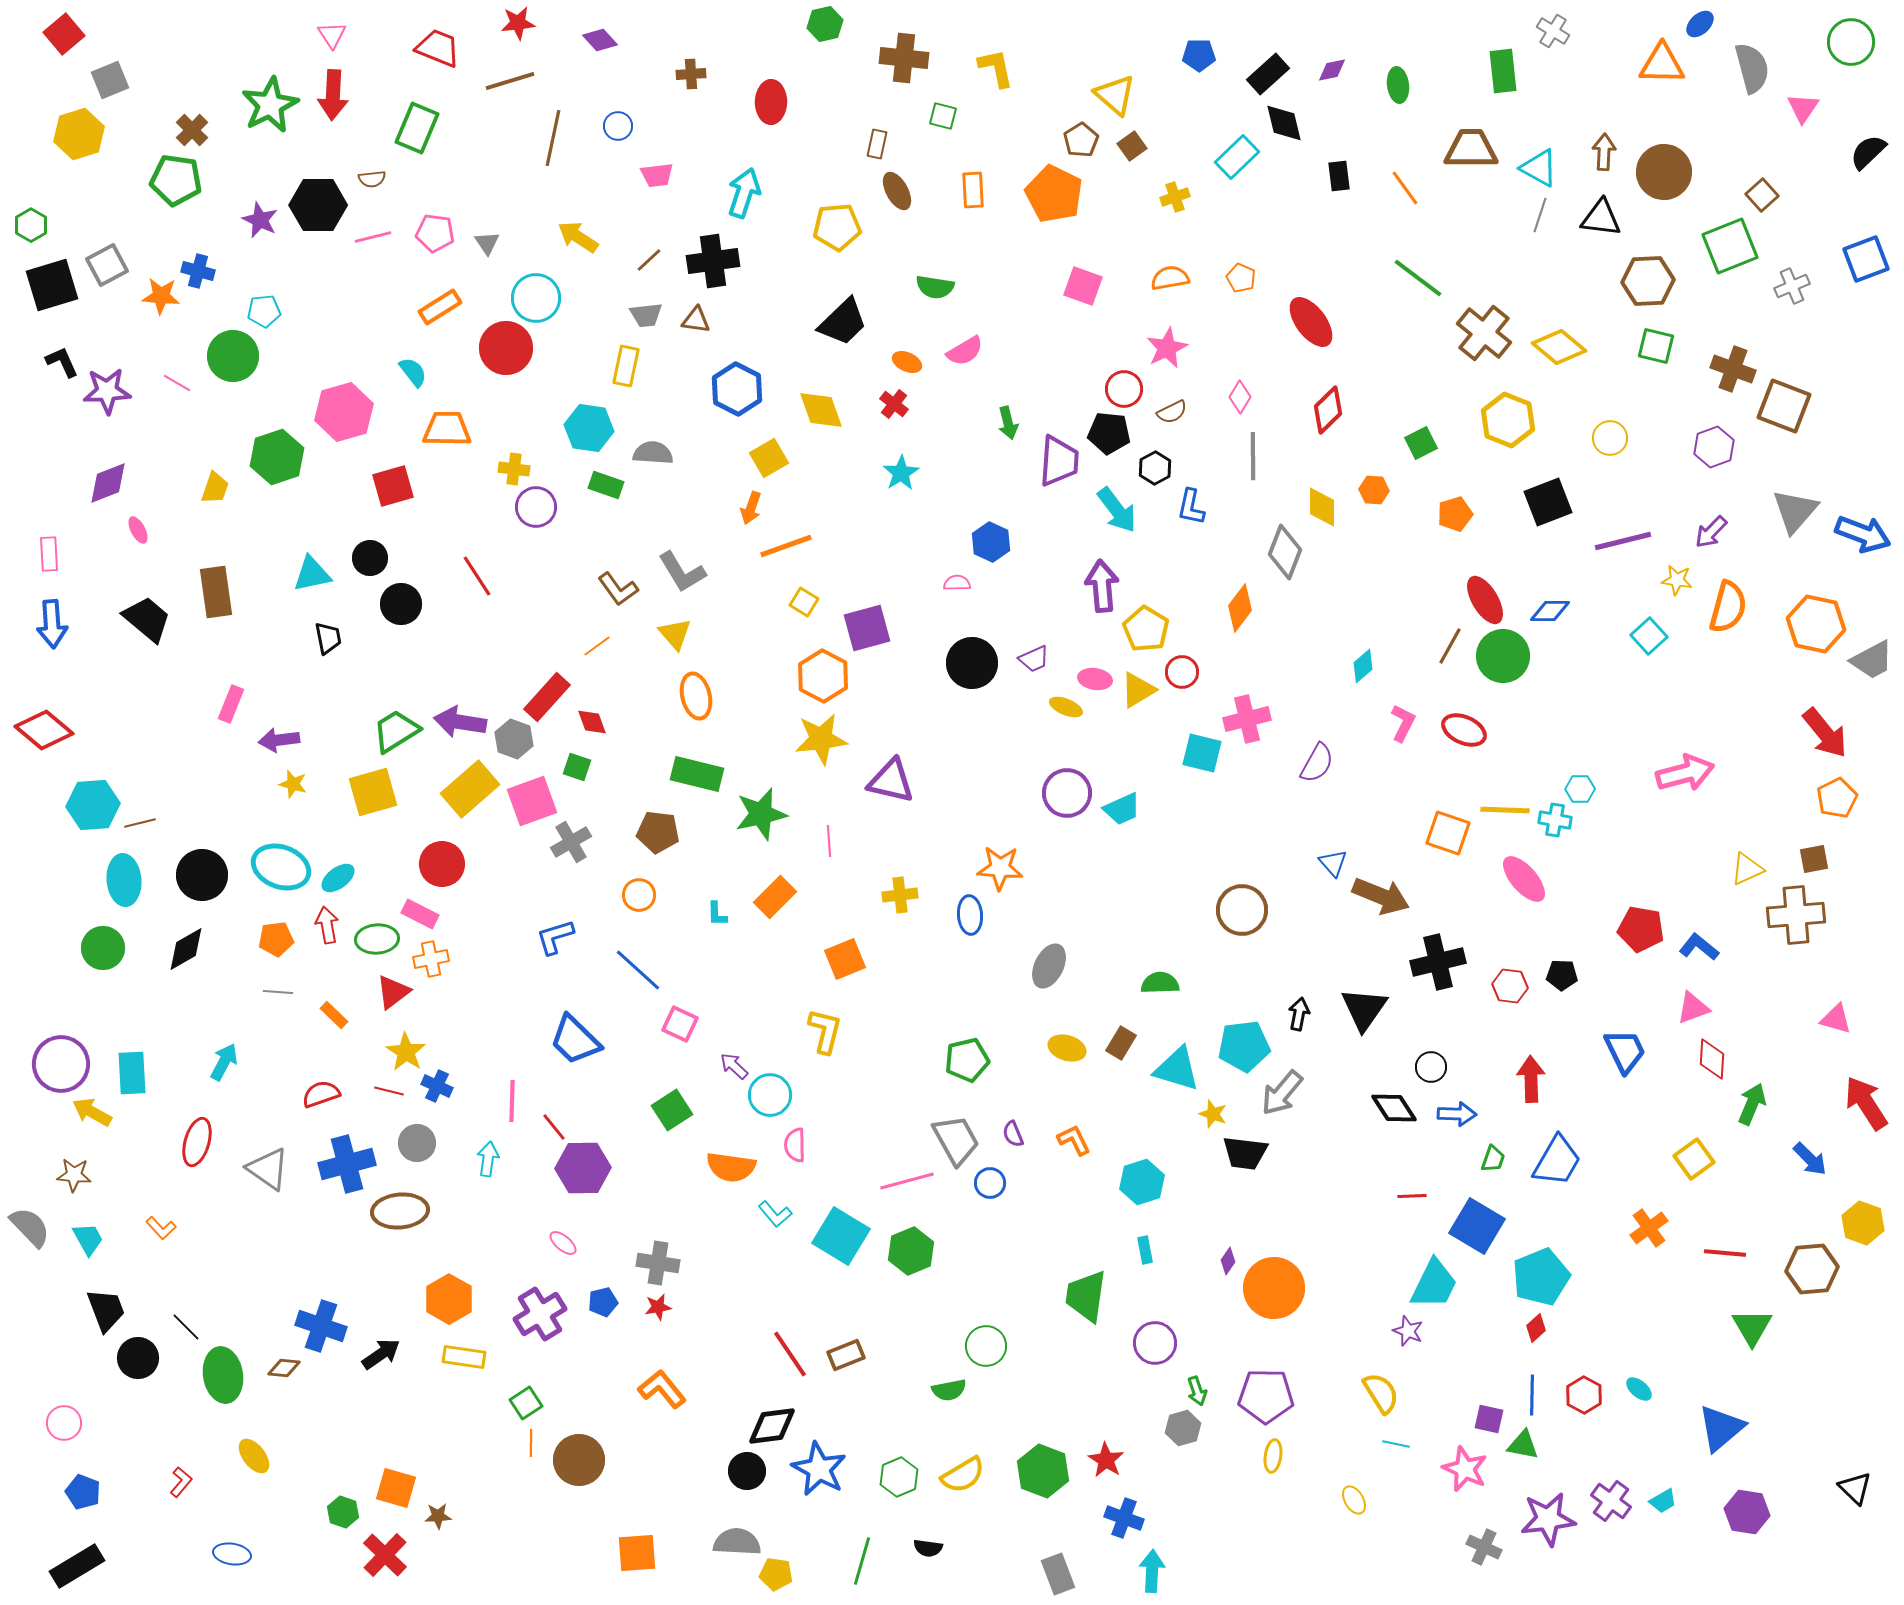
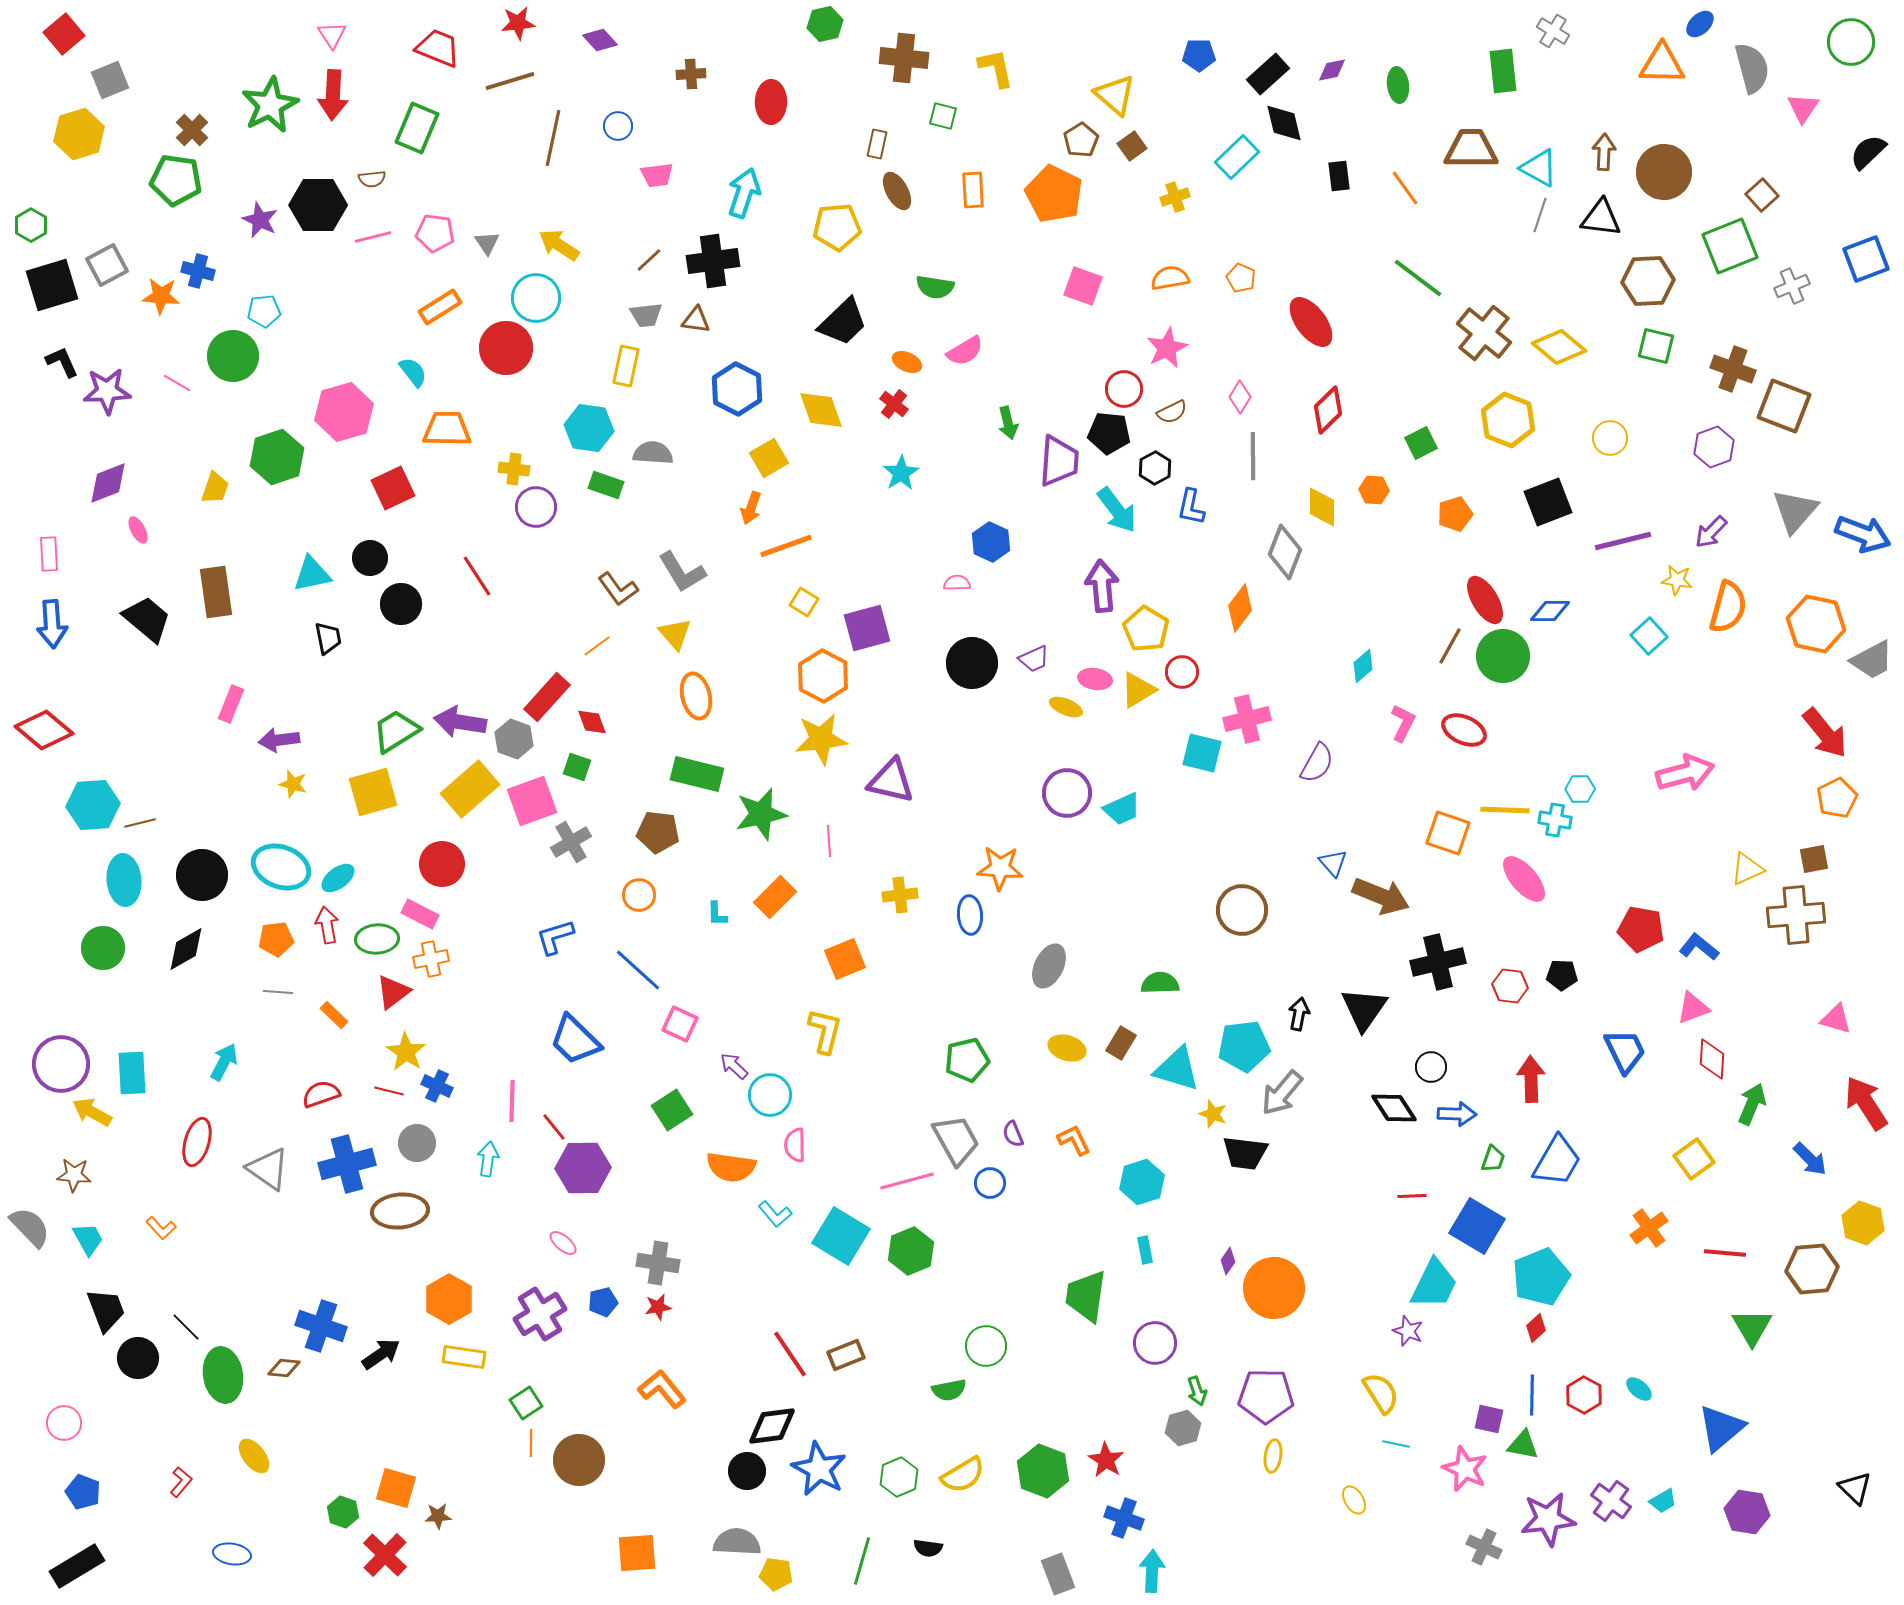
yellow arrow at (578, 237): moved 19 px left, 8 px down
red square at (393, 486): moved 2 px down; rotated 9 degrees counterclockwise
